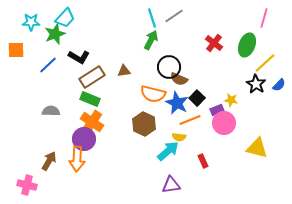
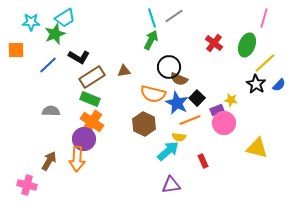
cyan trapezoid: rotated 15 degrees clockwise
